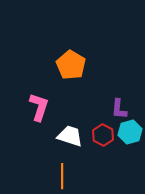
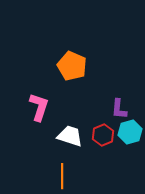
orange pentagon: moved 1 px right, 1 px down; rotated 8 degrees counterclockwise
red hexagon: rotated 10 degrees clockwise
